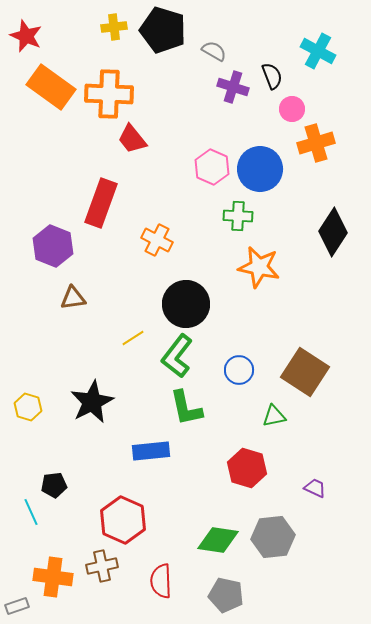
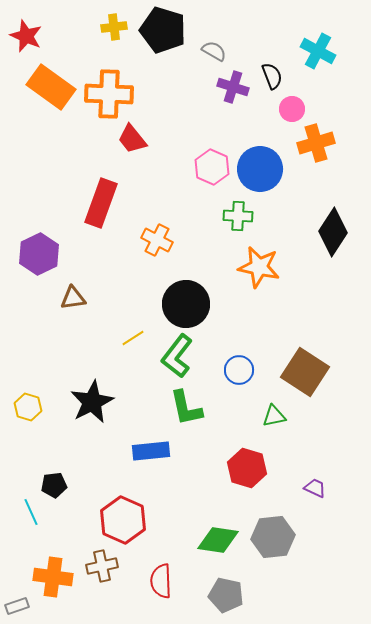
purple hexagon at (53, 246): moved 14 px left, 8 px down; rotated 12 degrees clockwise
